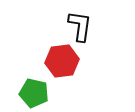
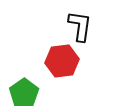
green pentagon: moved 10 px left; rotated 24 degrees clockwise
